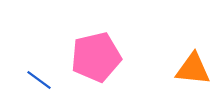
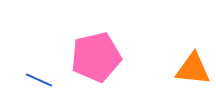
blue line: rotated 12 degrees counterclockwise
